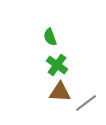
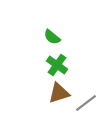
green semicircle: moved 2 px right; rotated 30 degrees counterclockwise
brown triangle: moved 1 px left, 1 px down; rotated 20 degrees counterclockwise
